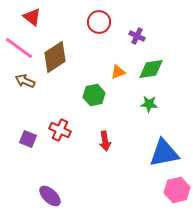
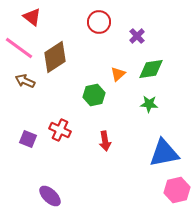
purple cross: rotated 21 degrees clockwise
orange triangle: moved 2 px down; rotated 21 degrees counterclockwise
